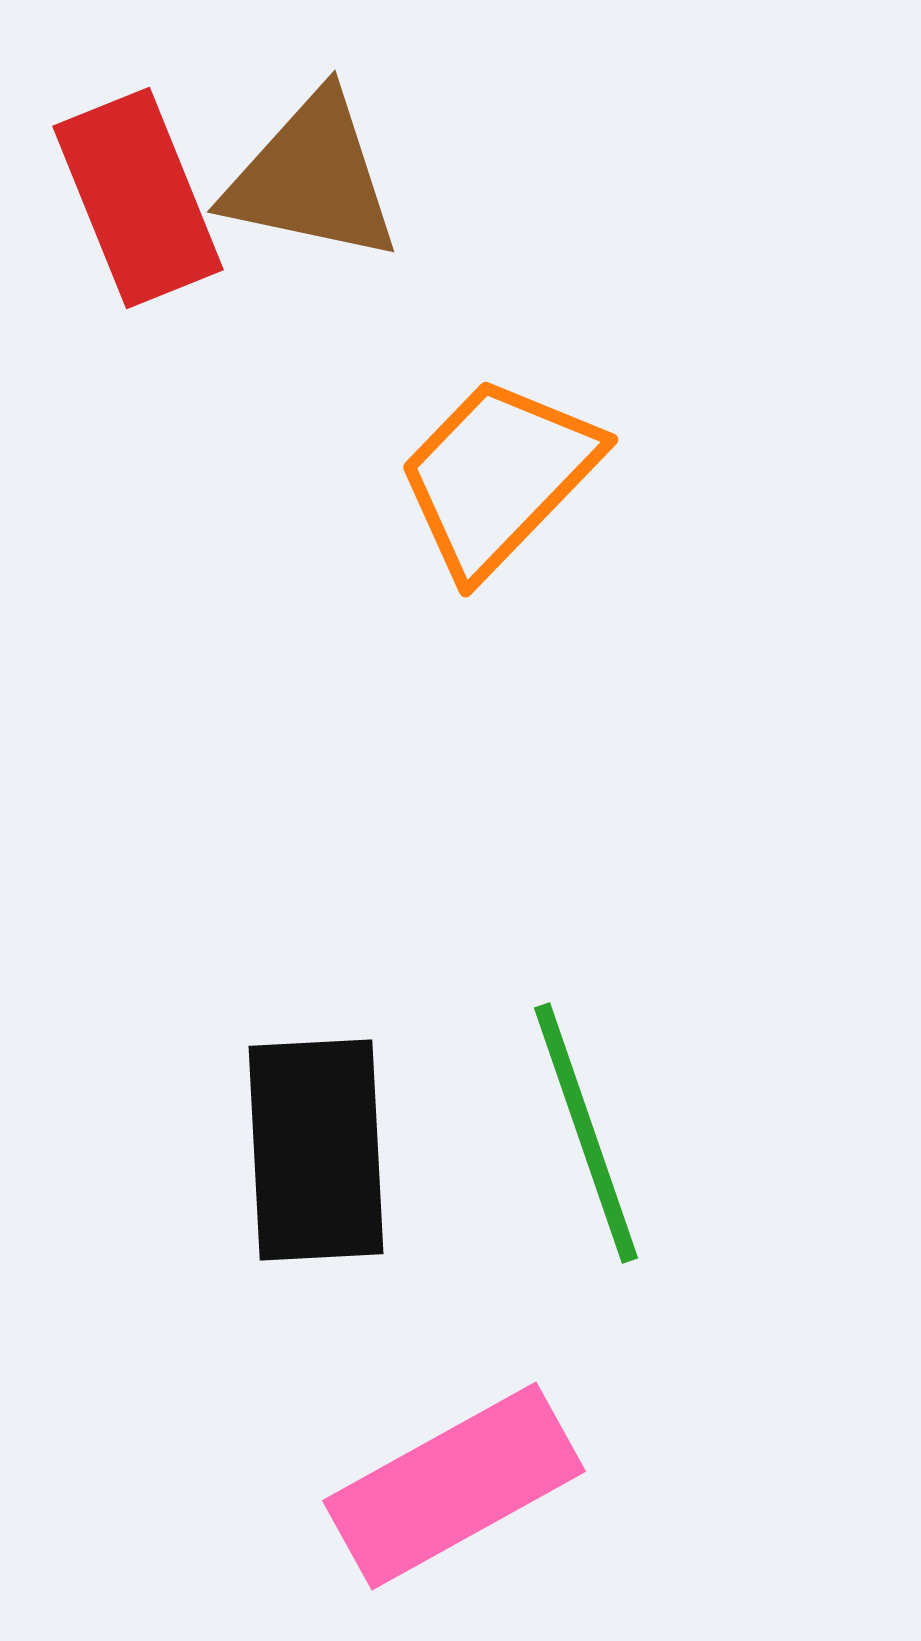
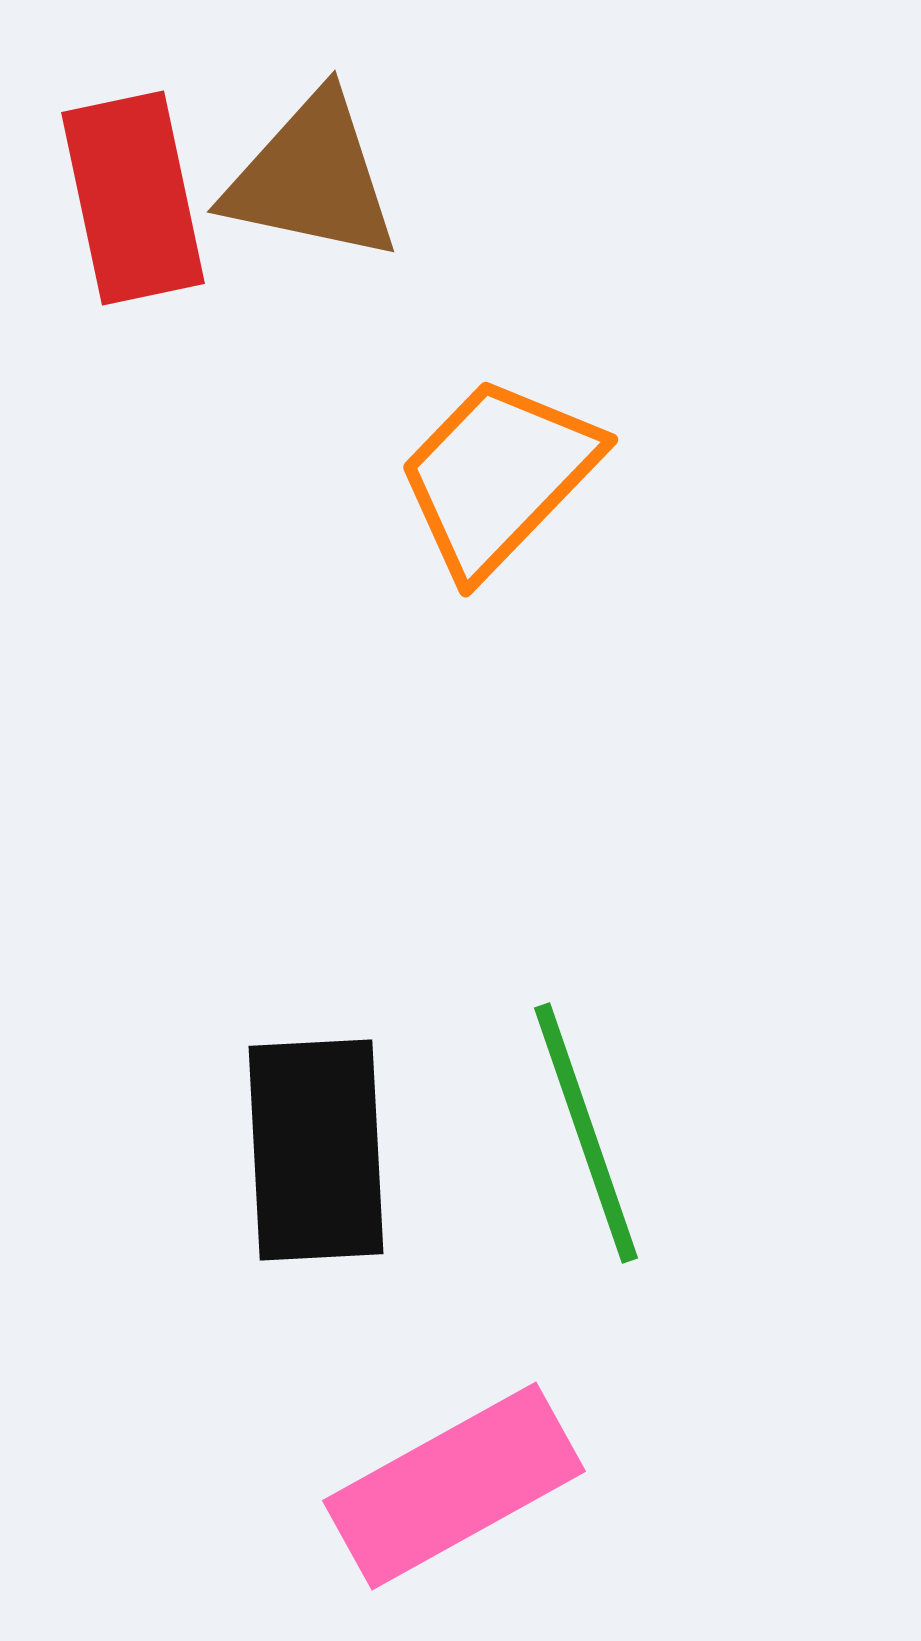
red rectangle: moved 5 px left; rotated 10 degrees clockwise
